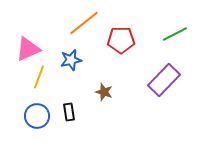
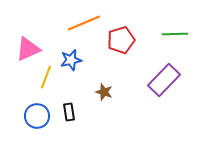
orange line: rotated 16 degrees clockwise
green line: rotated 25 degrees clockwise
red pentagon: rotated 16 degrees counterclockwise
yellow line: moved 7 px right
